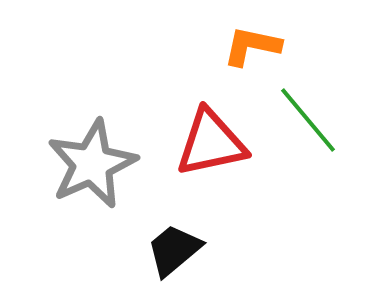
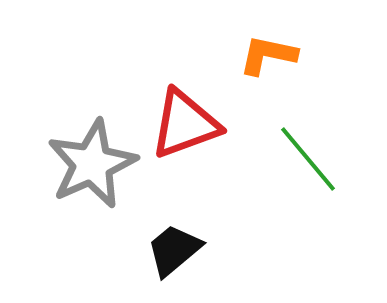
orange L-shape: moved 16 px right, 9 px down
green line: moved 39 px down
red triangle: moved 26 px left, 19 px up; rotated 8 degrees counterclockwise
